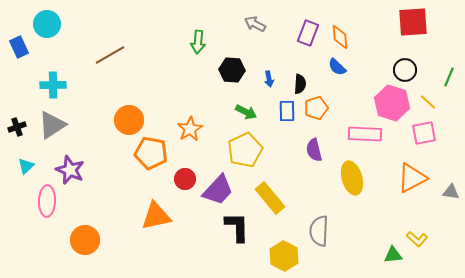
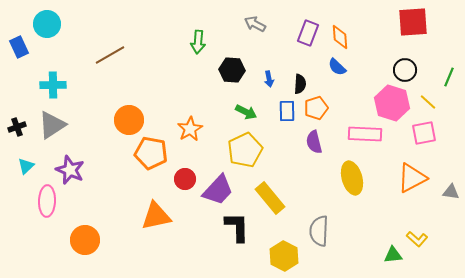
purple semicircle at (314, 150): moved 8 px up
